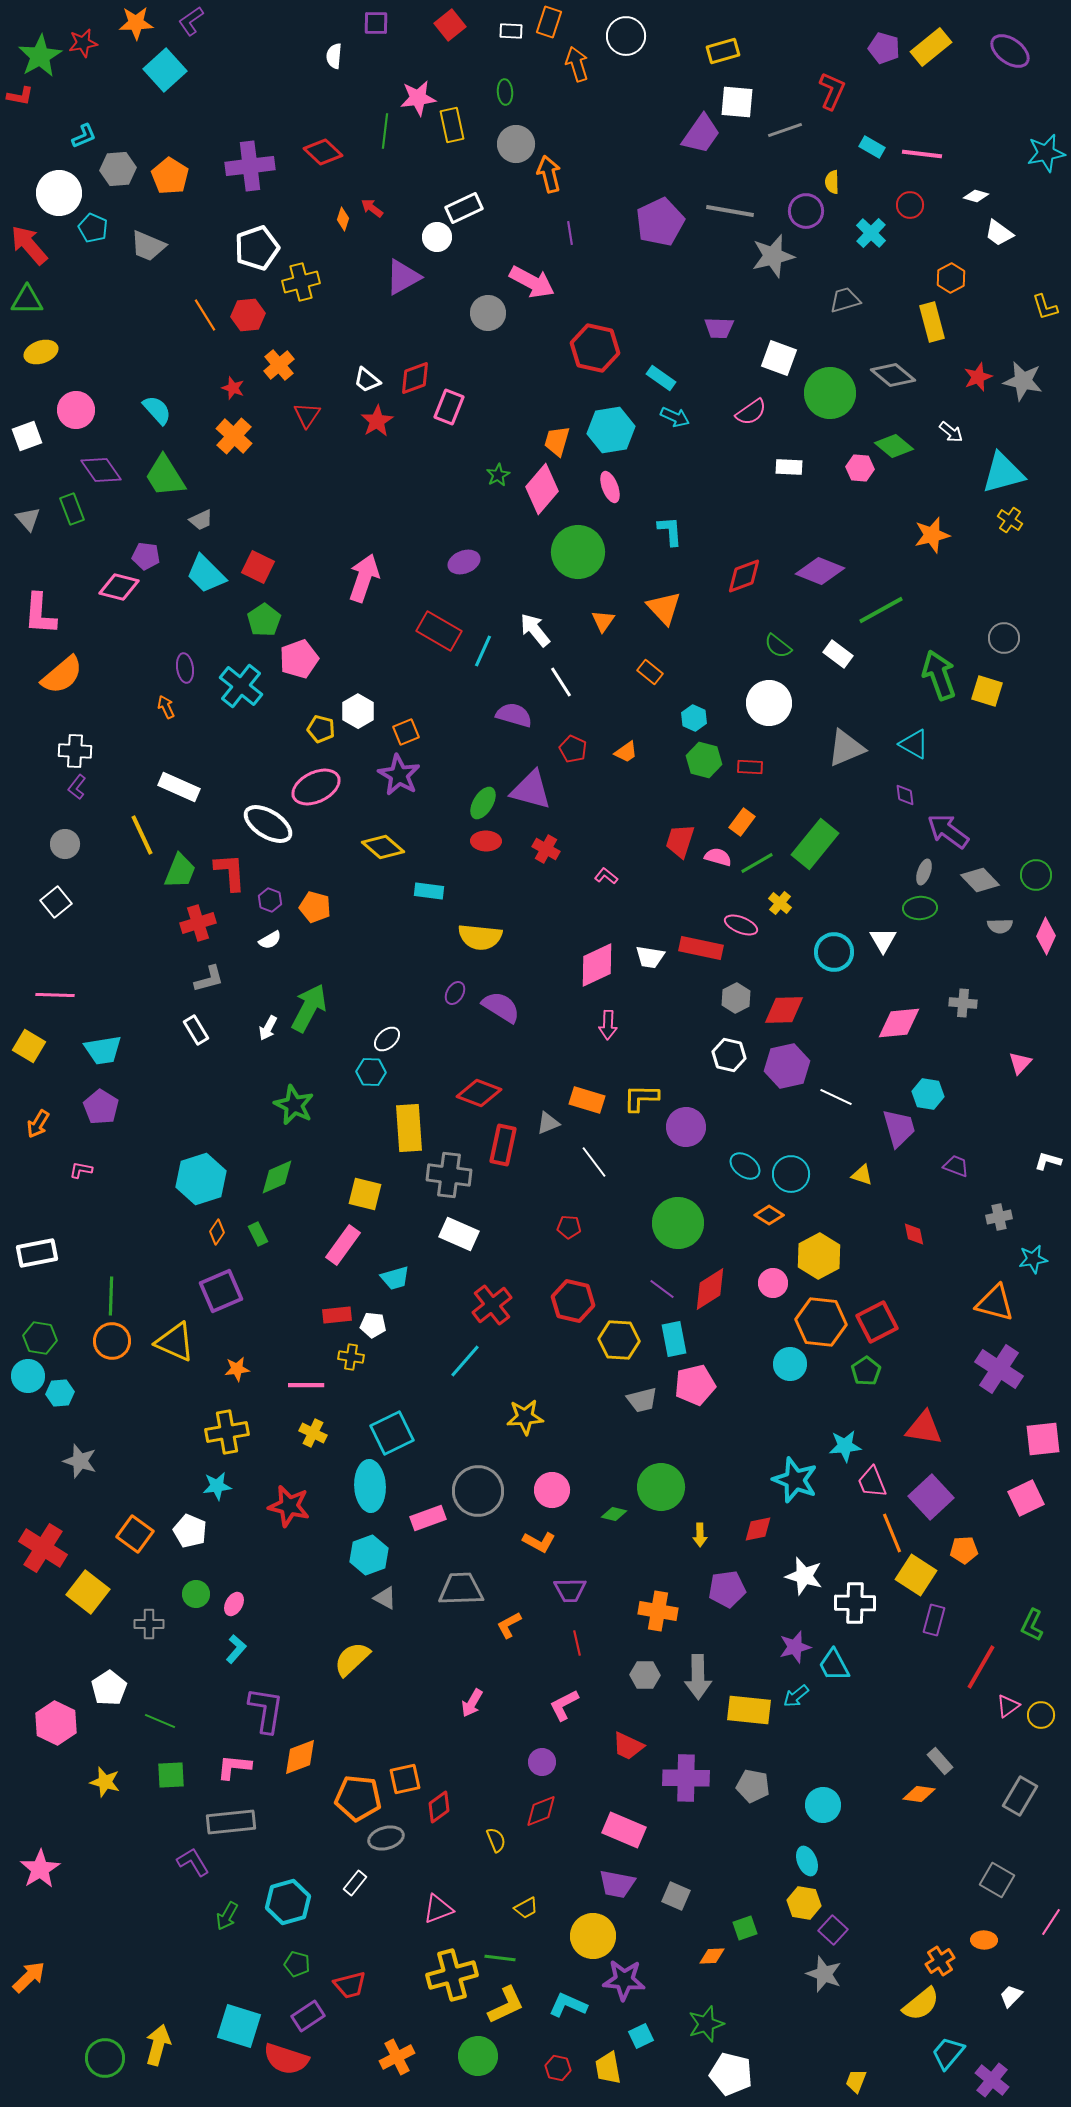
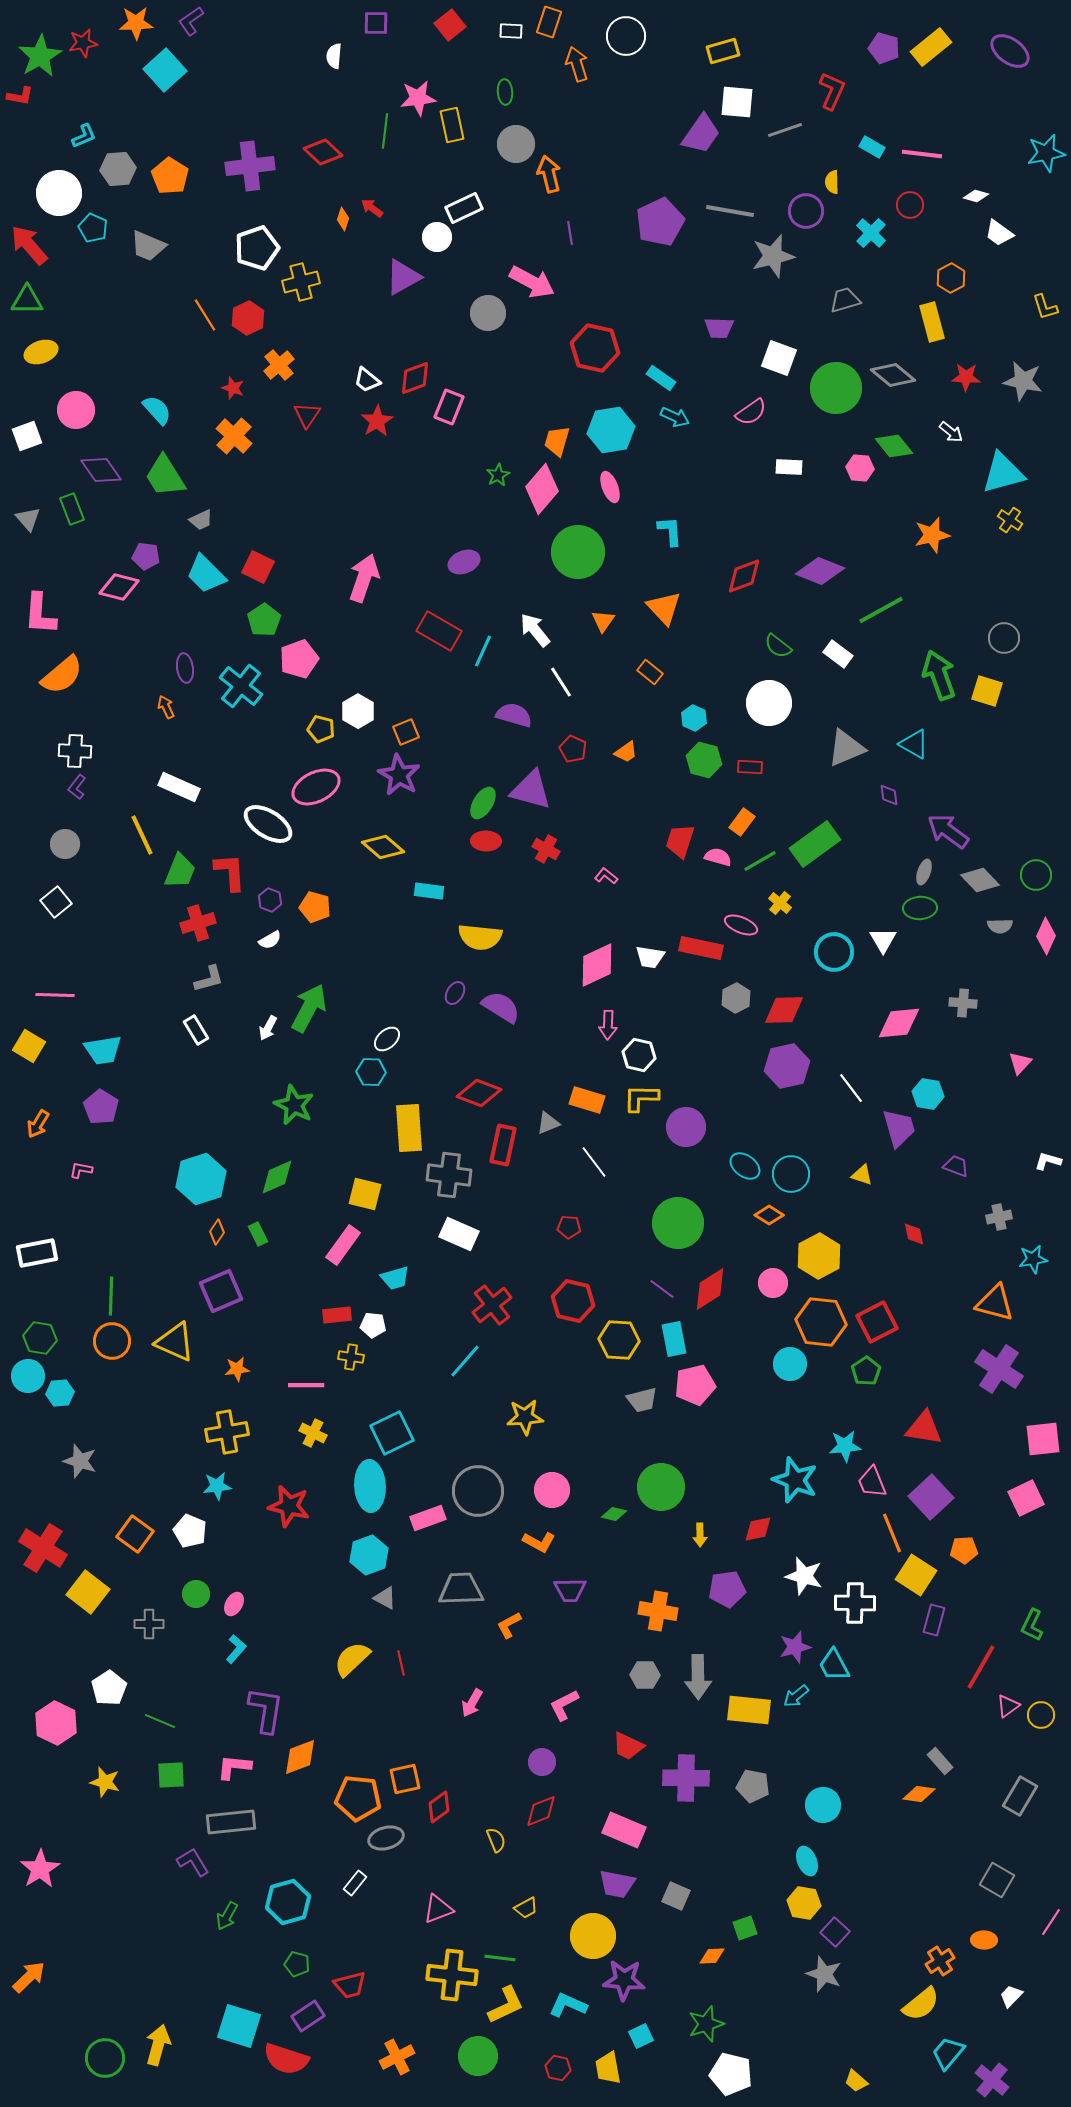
red hexagon at (248, 315): moved 3 px down; rotated 20 degrees counterclockwise
red star at (978, 377): moved 12 px left; rotated 24 degrees clockwise
green circle at (830, 393): moved 6 px right, 5 px up
green diamond at (894, 446): rotated 12 degrees clockwise
purple diamond at (905, 795): moved 16 px left
green rectangle at (815, 844): rotated 15 degrees clockwise
green line at (757, 863): moved 3 px right, 2 px up
white hexagon at (729, 1055): moved 90 px left
white line at (836, 1097): moved 15 px right, 9 px up; rotated 28 degrees clockwise
red line at (577, 1643): moved 176 px left, 20 px down
purple square at (833, 1930): moved 2 px right, 2 px down
yellow cross at (452, 1975): rotated 21 degrees clockwise
yellow trapezoid at (856, 2081): rotated 70 degrees counterclockwise
